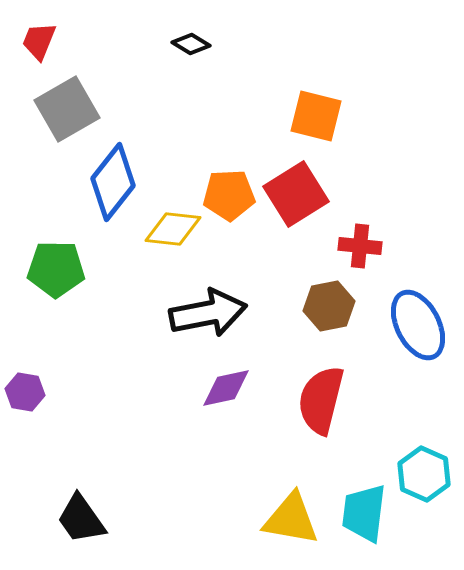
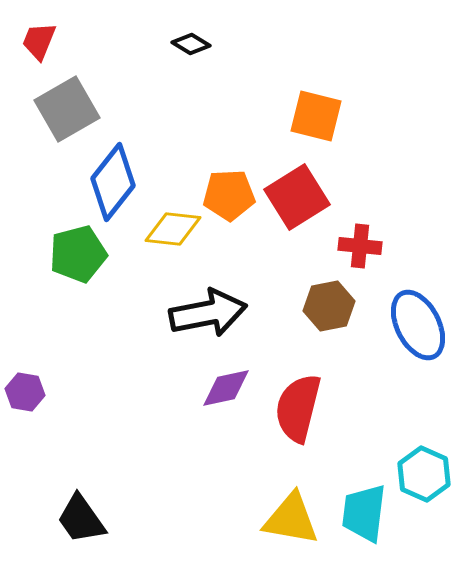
red square: moved 1 px right, 3 px down
green pentagon: moved 22 px right, 15 px up; rotated 16 degrees counterclockwise
red semicircle: moved 23 px left, 8 px down
